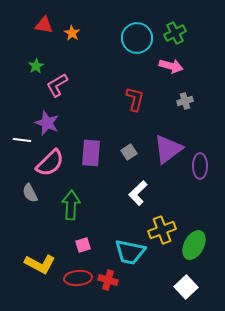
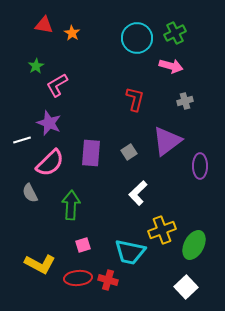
purple star: moved 2 px right
white line: rotated 24 degrees counterclockwise
purple triangle: moved 1 px left, 8 px up
